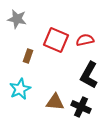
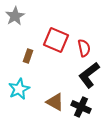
gray star: moved 2 px left, 3 px up; rotated 30 degrees clockwise
red semicircle: moved 1 px left, 8 px down; rotated 90 degrees clockwise
black L-shape: rotated 24 degrees clockwise
cyan star: moved 1 px left
brown triangle: rotated 24 degrees clockwise
